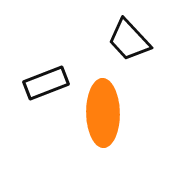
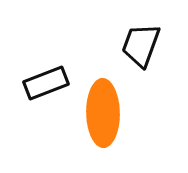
black trapezoid: moved 12 px right, 5 px down; rotated 63 degrees clockwise
